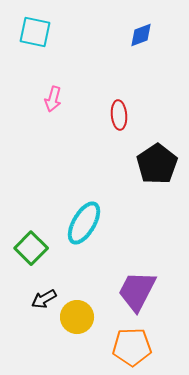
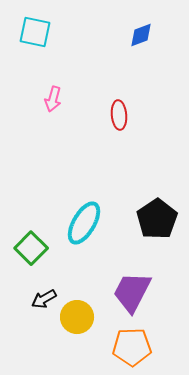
black pentagon: moved 55 px down
purple trapezoid: moved 5 px left, 1 px down
